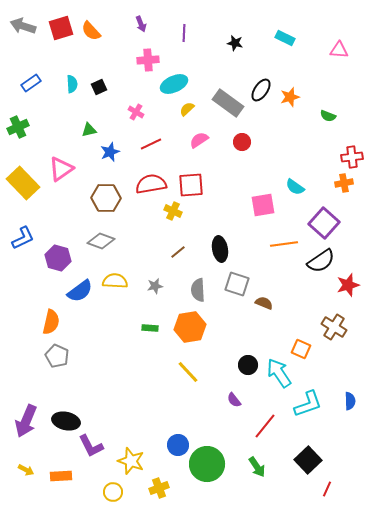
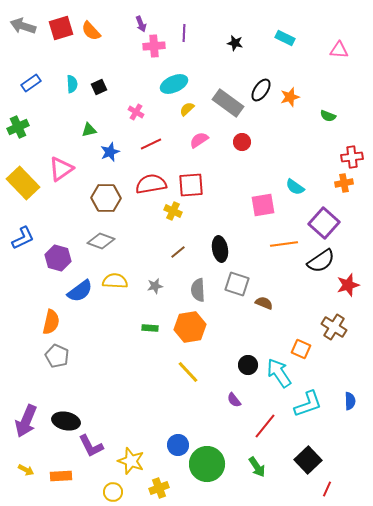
pink cross at (148, 60): moved 6 px right, 14 px up
